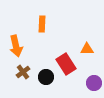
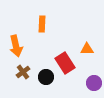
red rectangle: moved 1 px left, 1 px up
